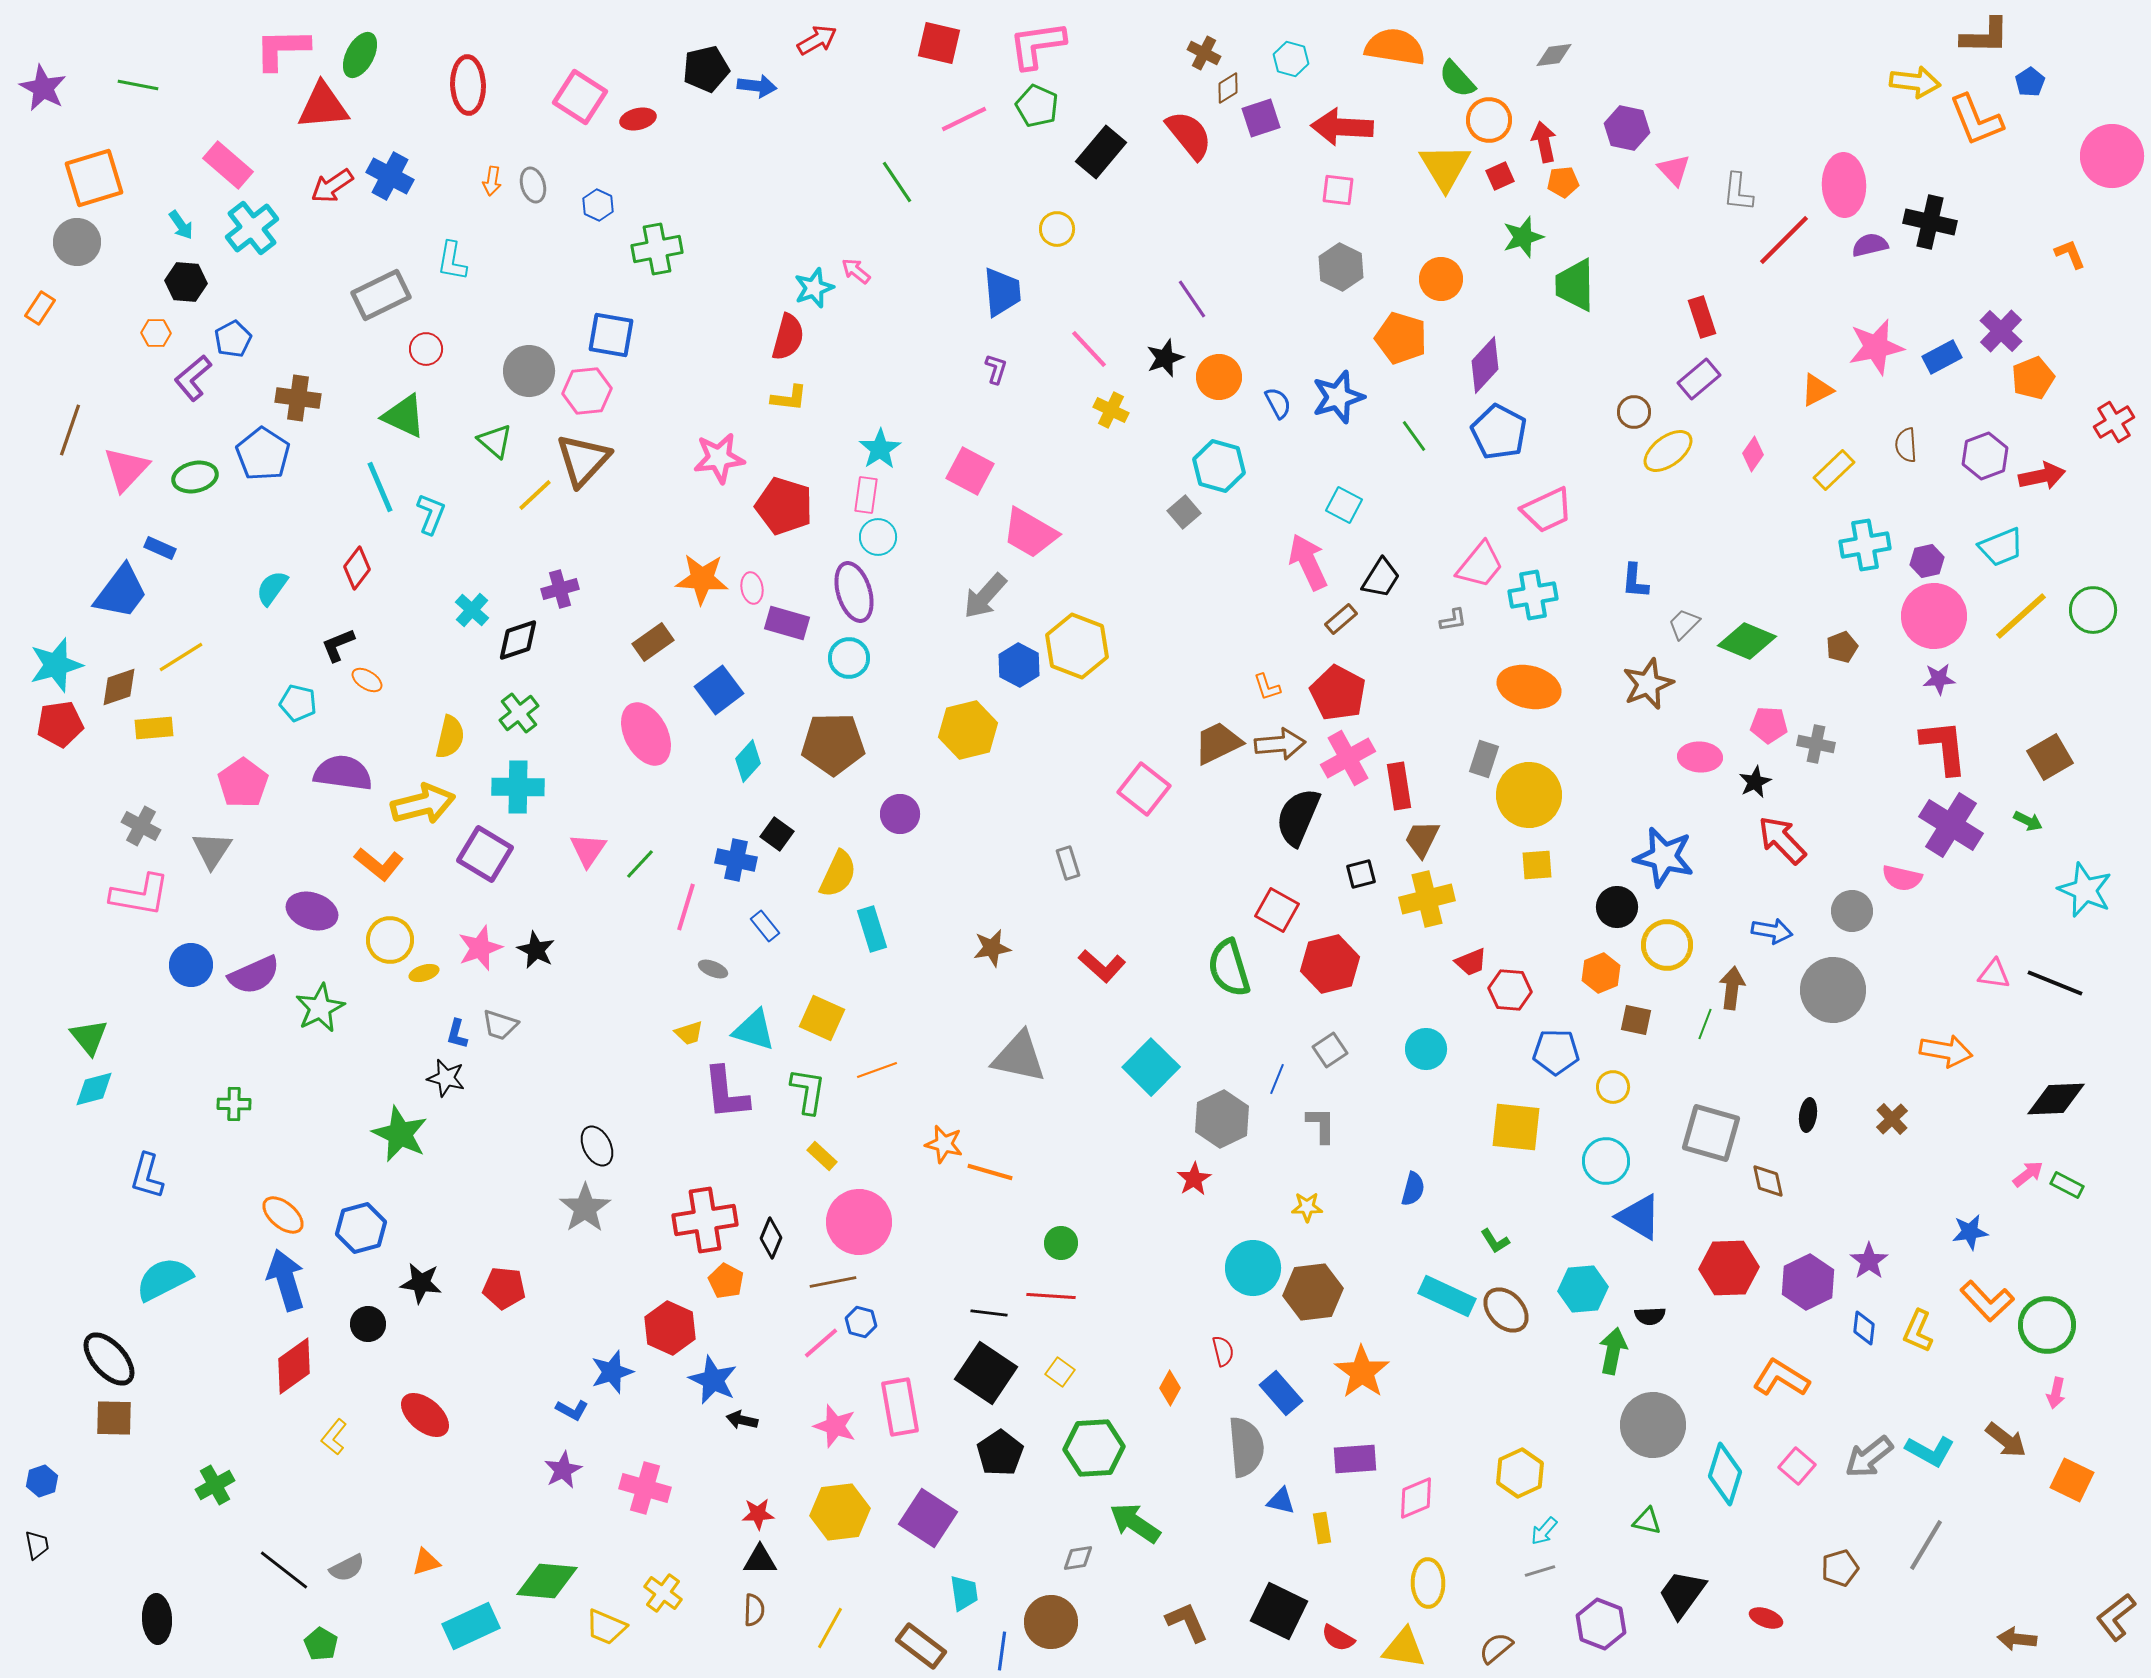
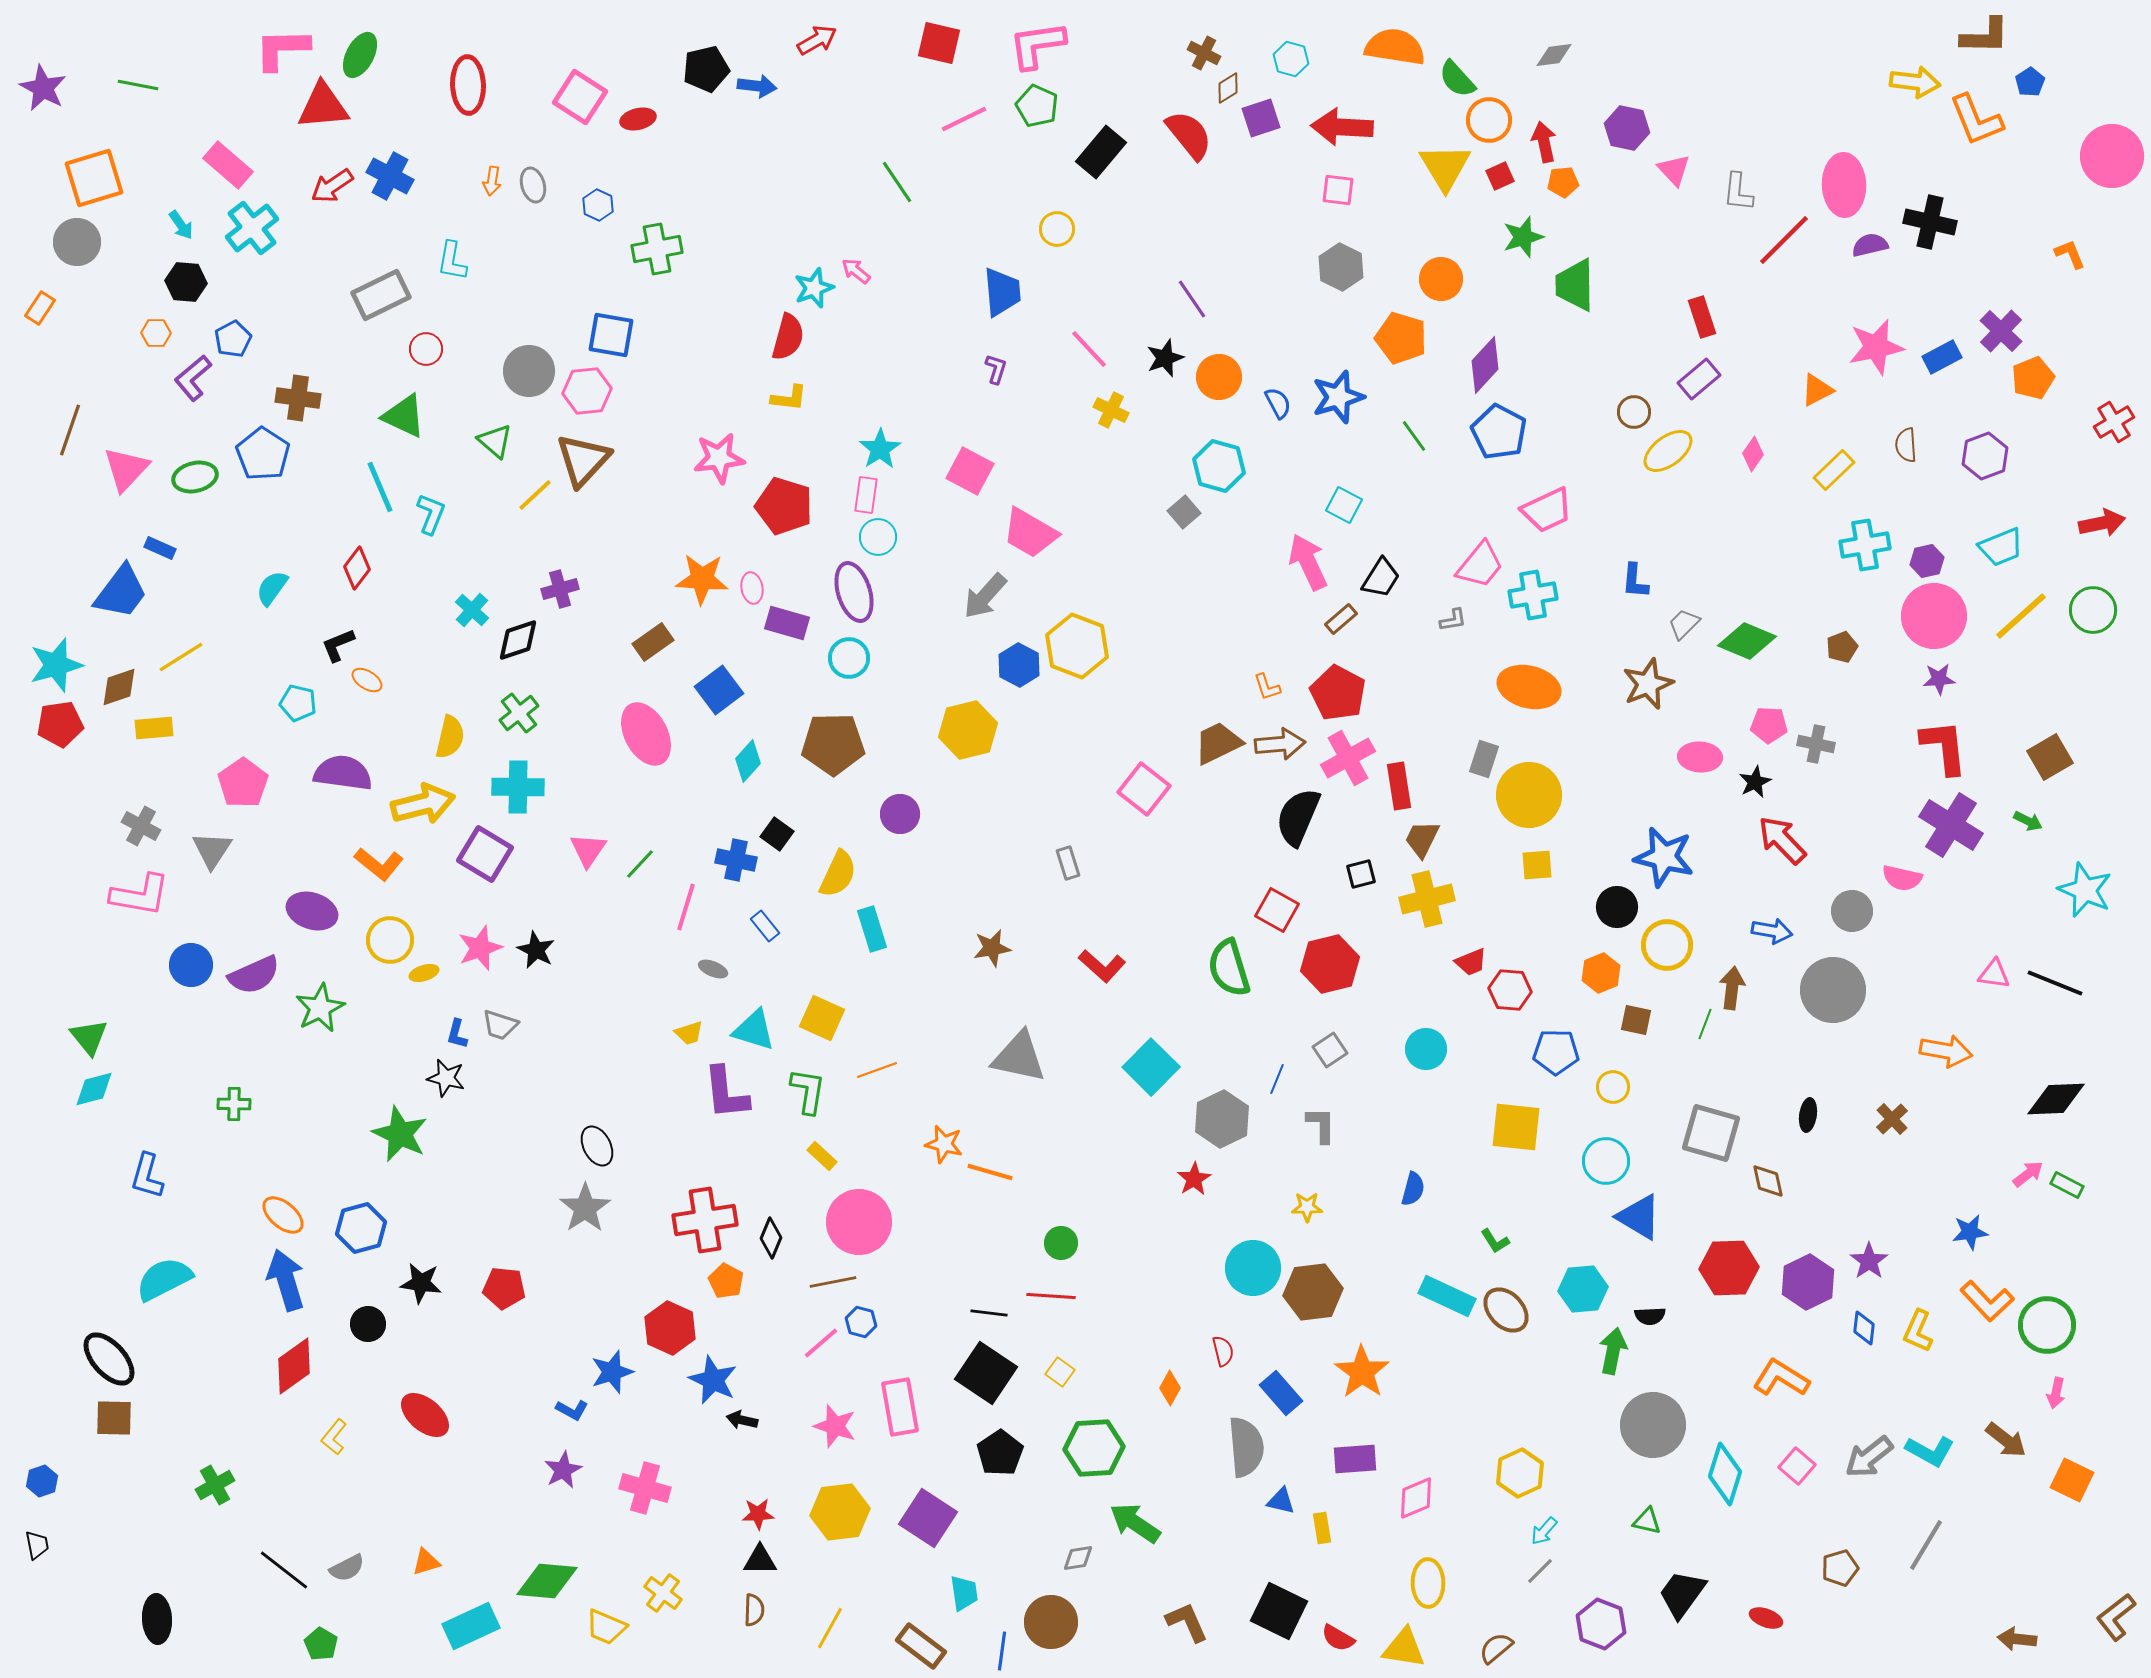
red arrow at (2042, 476): moved 60 px right, 47 px down
gray line at (1540, 1571): rotated 28 degrees counterclockwise
